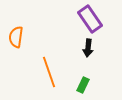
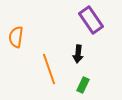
purple rectangle: moved 1 px right, 1 px down
black arrow: moved 10 px left, 6 px down
orange line: moved 3 px up
